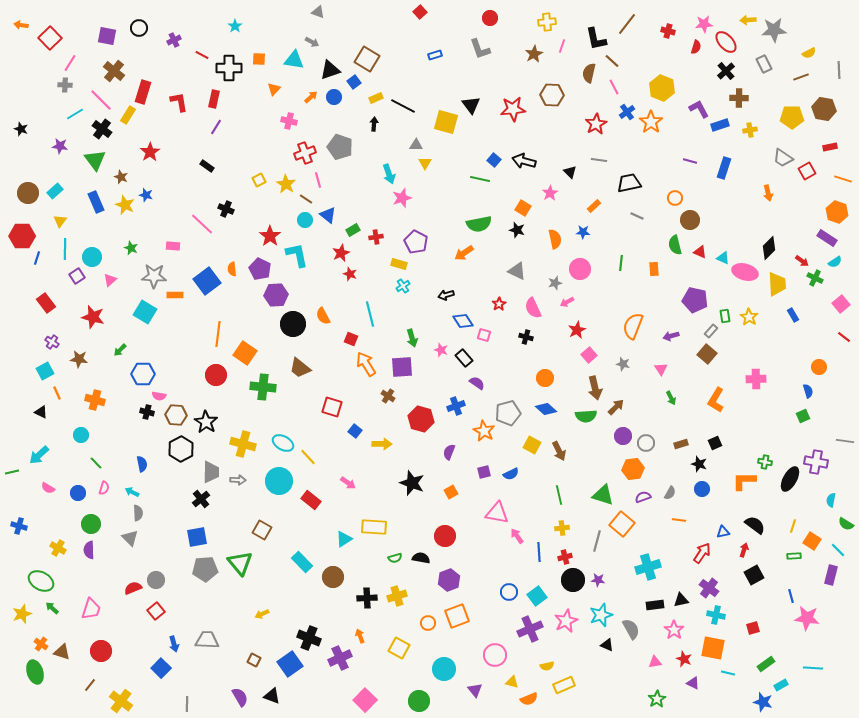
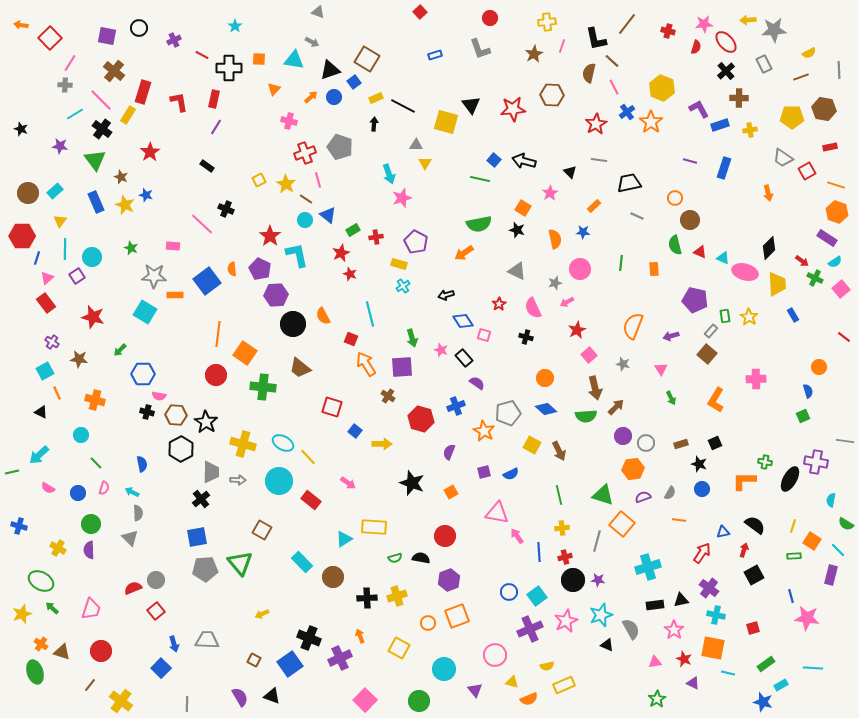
orange line at (843, 179): moved 7 px left, 6 px down
pink triangle at (110, 280): moved 63 px left, 2 px up
pink square at (841, 304): moved 15 px up
